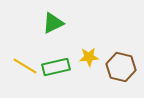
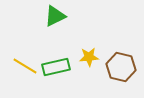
green triangle: moved 2 px right, 7 px up
